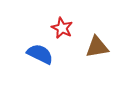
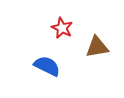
blue semicircle: moved 7 px right, 12 px down
